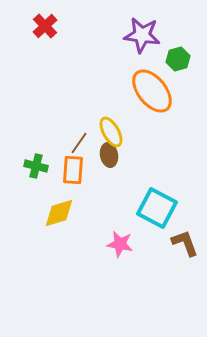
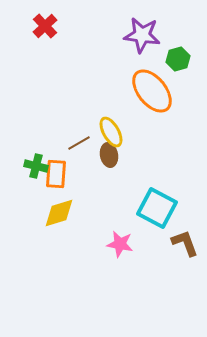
brown line: rotated 25 degrees clockwise
orange rectangle: moved 17 px left, 4 px down
